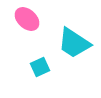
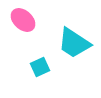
pink ellipse: moved 4 px left, 1 px down
